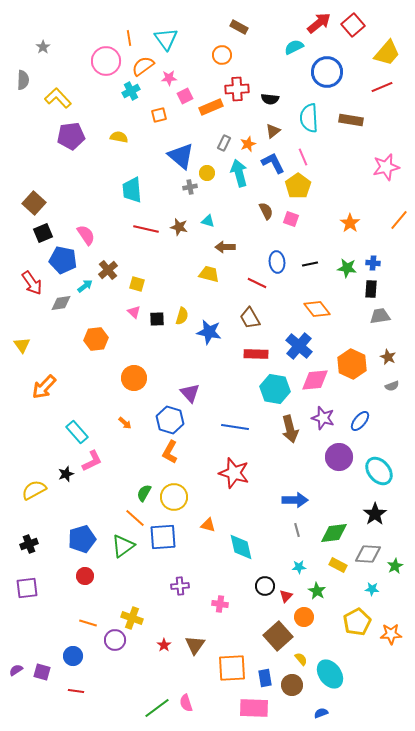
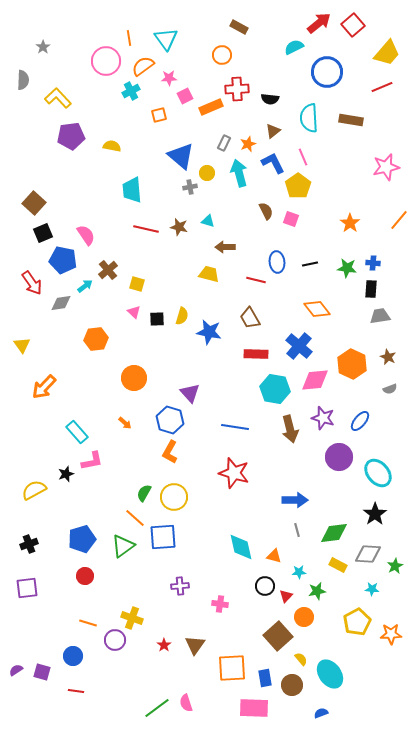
yellow semicircle at (119, 137): moved 7 px left, 9 px down
red line at (257, 283): moved 1 px left, 3 px up; rotated 12 degrees counterclockwise
gray semicircle at (392, 386): moved 2 px left, 3 px down
pink L-shape at (92, 461): rotated 15 degrees clockwise
cyan ellipse at (379, 471): moved 1 px left, 2 px down
orange triangle at (208, 525): moved 66 px right, 31 px down
cyan star at (299, 567): moved 5 px down
green star at (317, 591): rotated 30 degrees clockwise
